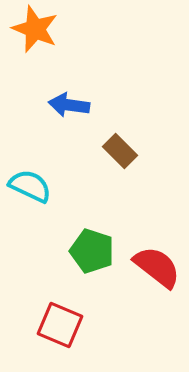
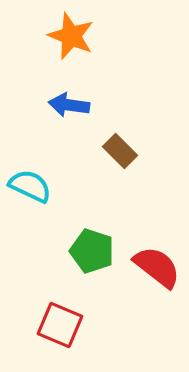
orange star: moved 36 px right, 7 px down
